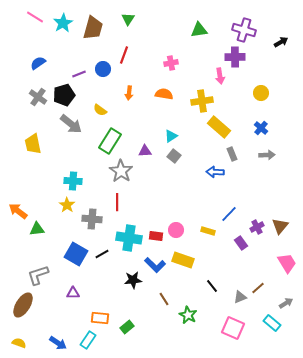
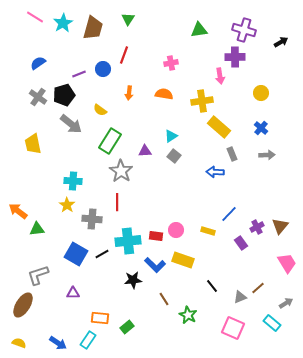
cyan cross at (129, 238): moved 1 px left, 3 px down; rotated 15 degrees counterclockwise
